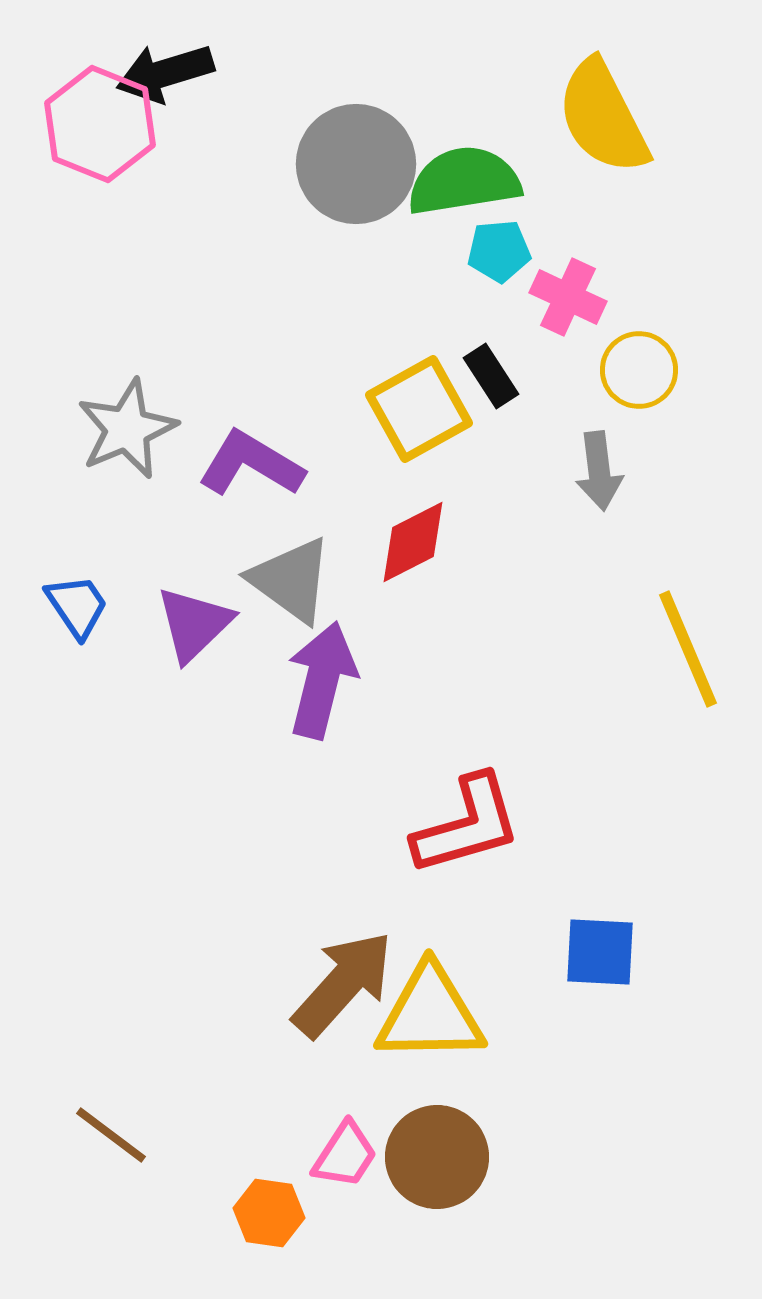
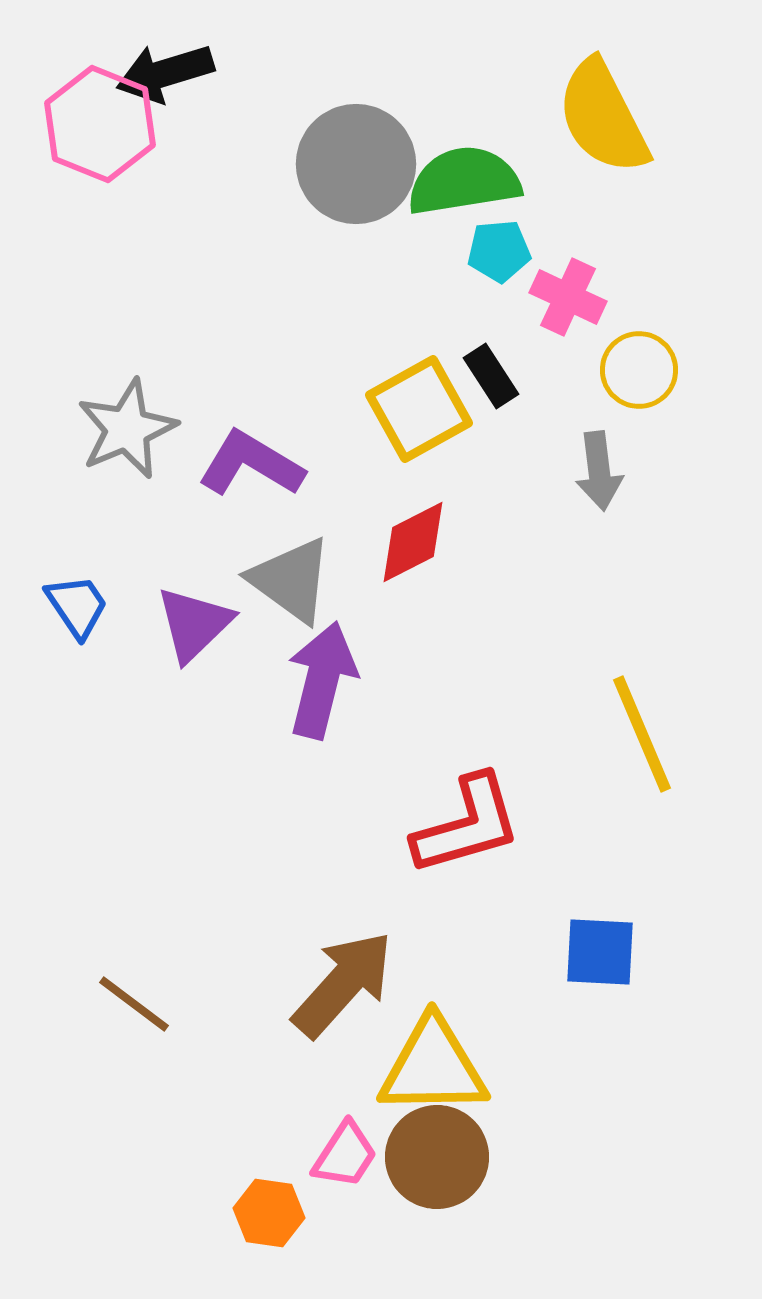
yellow line: moved 46 px left, 85 px down
yellow triangle: moved 3 px right, 53 px down
brown line: moved 23 px right, 131 px up
